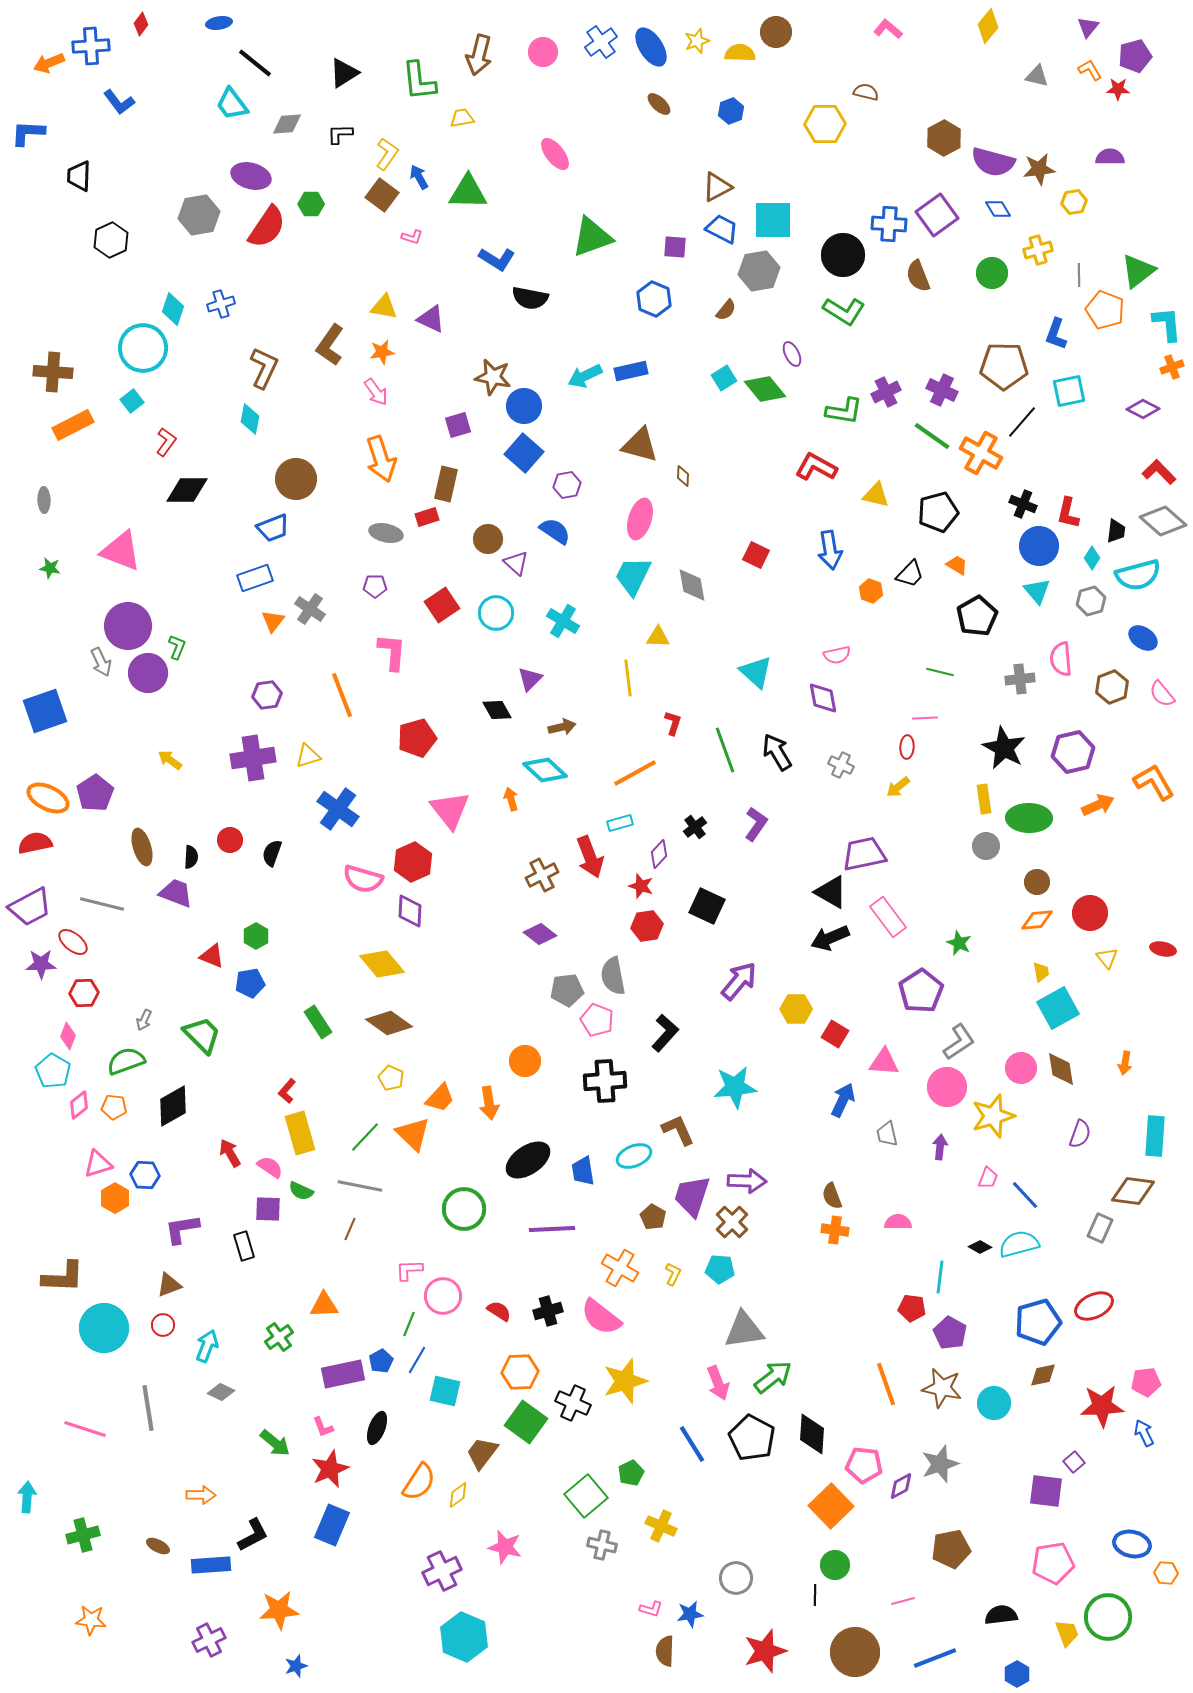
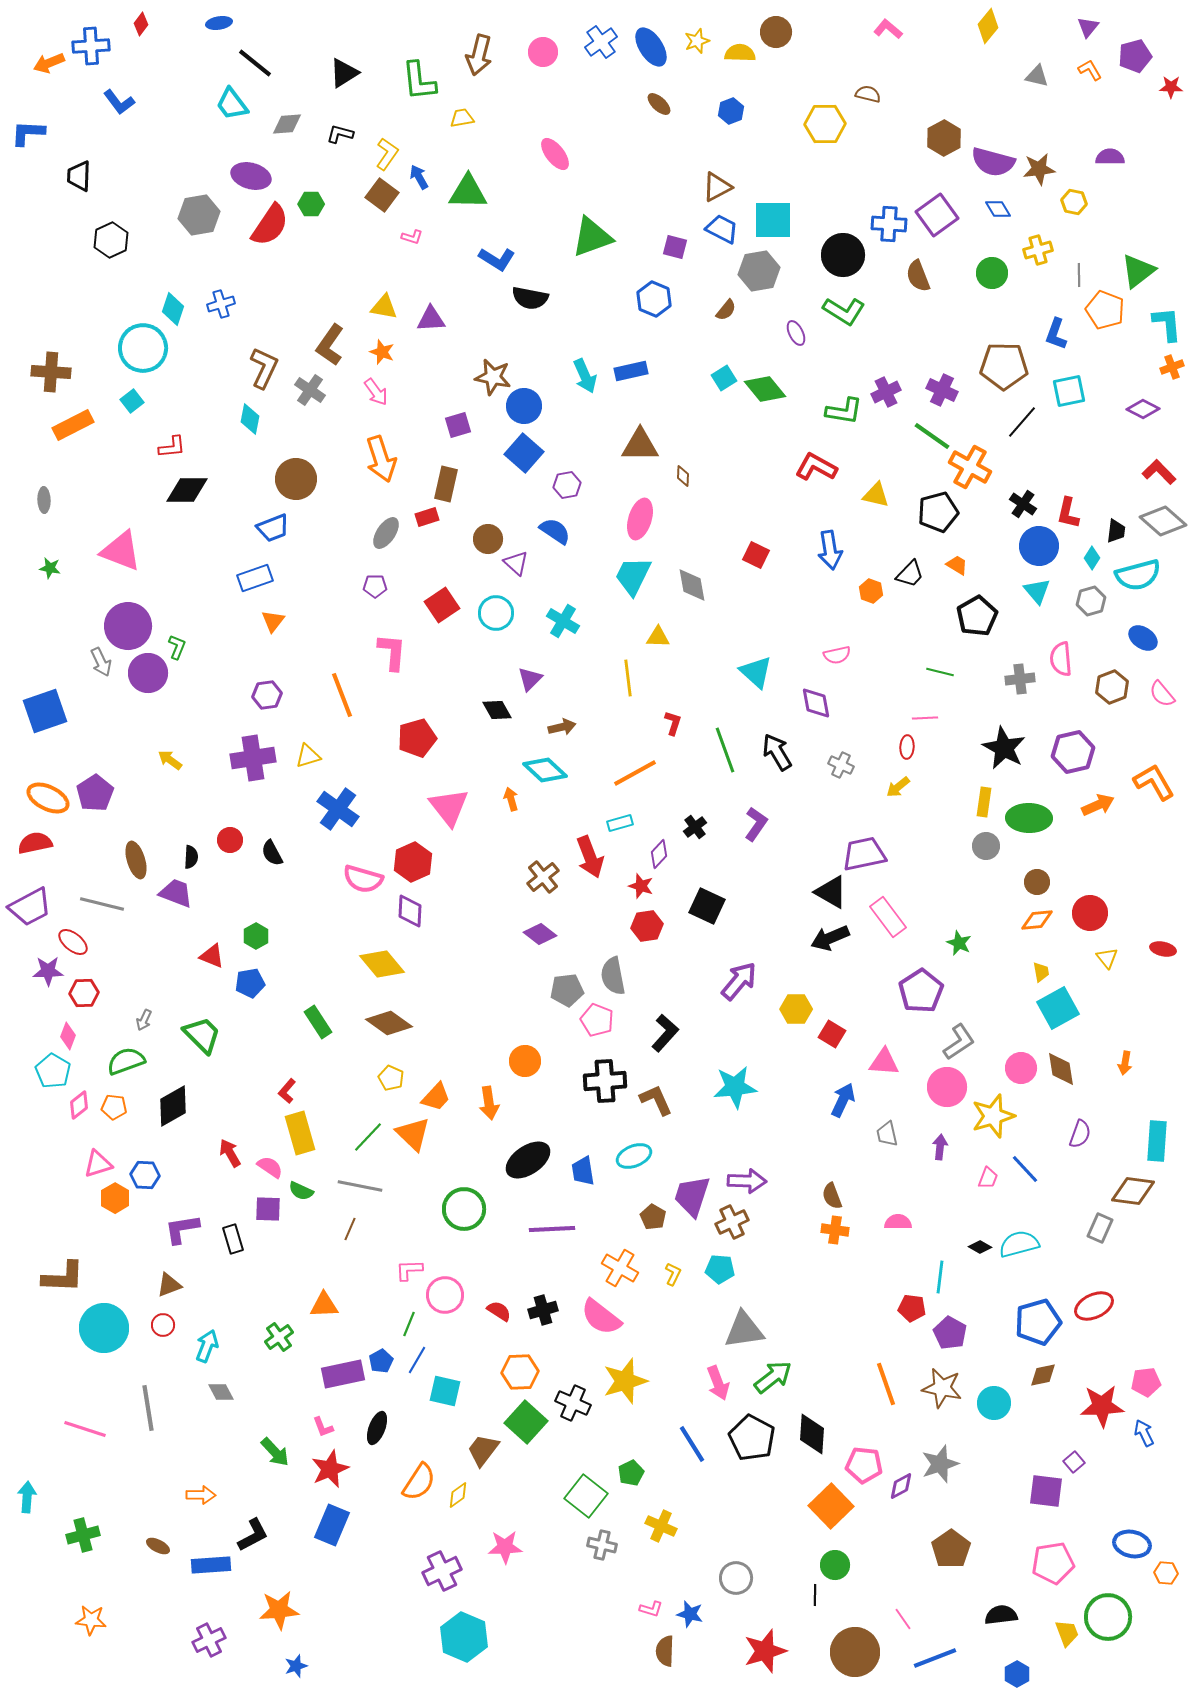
red star at (1118, 89): moved 53 px right, 2 px up
brown semicircle at (866, 92): moved 2 px right, 2 px down
black L-shape at (340, 134): rotated 16 degrees clockwise
yellow hexagon at (1074, 202): rotated 20 degrees clockwise
red semicircle at (267, 227): moved 3 px right, 2 px up
purple square at (675, 247): rotated 10 degrees clockwise
purple triangle at (431, 319): rotated 28 degrees counterclockwise
orange star at (382, 352): rotated 30 degrees clockwise
purple ellipse at (792, 354): moved 4 px right, 21 px up
brown cross at (53, 372): moved 2 px left
cyan arrow at (585, 376): rotated 88 degrees counterclockwise
red L-shape at (166, 442): moved 6 px right, 5 px down; rotated 48 degrees clockwise
brown triangle at (640, 445): rotated 15 degrees counterclockwise
orange cross at (981, 453): moved 11 px left, 14 px down
black cross at (1023, 504): rotated 12 degrees clockwise
gray ellipse at (386, 533): rotated 68 degrees counterclockwise
gray cross at (310, 609): moved 219 px up
purple diamond at (823, 698): moved 7 px left, 5 px down
yellow rectangle at (984, 799): moved 3 px down; rotated 16 degrees clockwise
pink triangle at (450, 810): moved 1 px left, 3 px up
brown ellipse at (142, 847): moved 6 px left, 13 px down
black semicircle at (272, 853): rotated 48 degrees counterclockwise
brown cross at (542, 875): moved 1 px right, 2 px down; rotated 12 degrees counterclockwise
purple star at (41, 964): moved 7 px right, 7 px down
red square at (835, 1034): moved 3 px left
orange trapezoid at (440, 1098): moved 4 px left, 1 px up
brown L-shape at (678, 1130): moved 22 px left, 30 px up
cyan rectangle at (1155, 1136): moved 2 px right, 5 px down
green line at (365, 1137): moved 3 px right
blue line at (1025, 1195): moved 26 px up
brown cross at (732, 1222): rotated 20 degrees clockwise
black rectangle at (244, 1246): moved 11 px left, 7 px up
pink circle at (443, 1296): moved 2 px right, 1 px up
black cross at (548, 1311): moved 5 px left, 1 px up
gray diamond at (221, 1392): rotated 36 degrees clockwise
green square at (526, 1422): rotated 6 degrees clockwise
green arrow at (275, 1443): moved 9 px down; rotated 8 degrees clockwise
brown trapezoid at (482, 1453): moved 1 px right, 3 px up
green square at (586, 1496): rotated 12 degrees counterclockwise
pink star at (505, 1547): rotated 16 degrees counterclockwise
brown pentagon at (951, 1549): rotated 24 degrees counterclockwise
pink line at (903, 1601): moved 18 px down; rotated 70 degrees clockwise
blue star at (690, 1614): rotated 24 degrees clockwise
